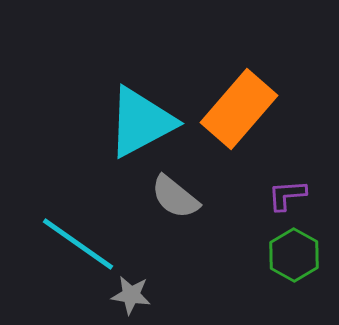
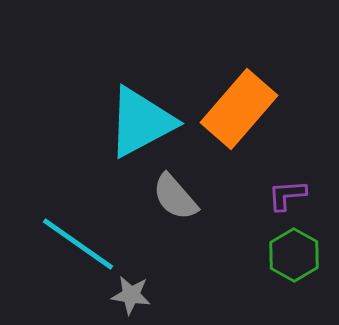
gray semicircle: rotated 10 degrees clockwise
